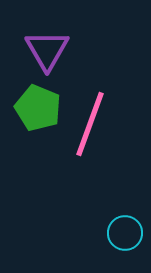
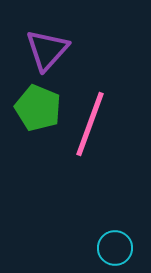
purple triangle: rotated 12 degrees clockwise
cyan circle: moved 10 px left, 15 px down
